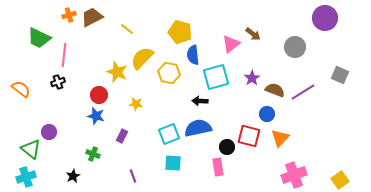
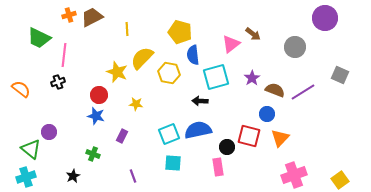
yellow line at (127, 29): rotated 48 degrees clockwise
blue semicircle at (198, 128): moved 2 px down
